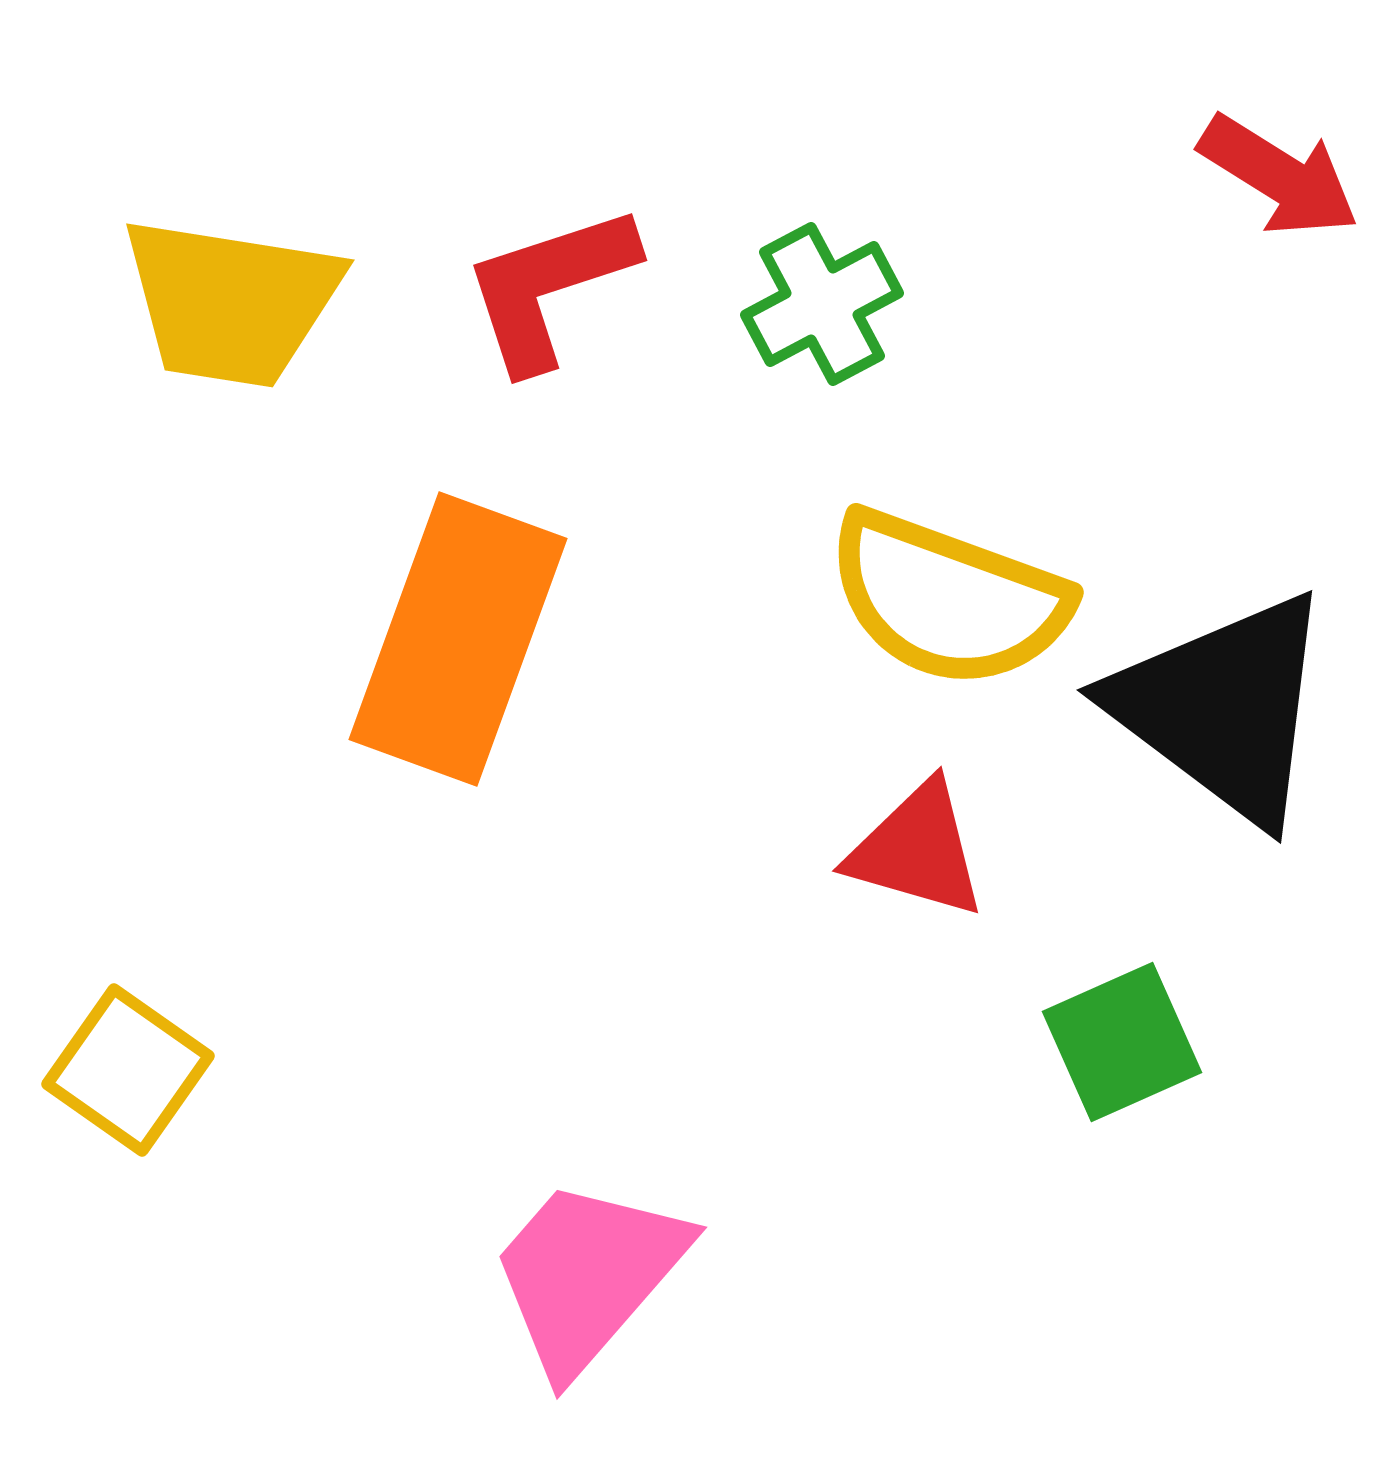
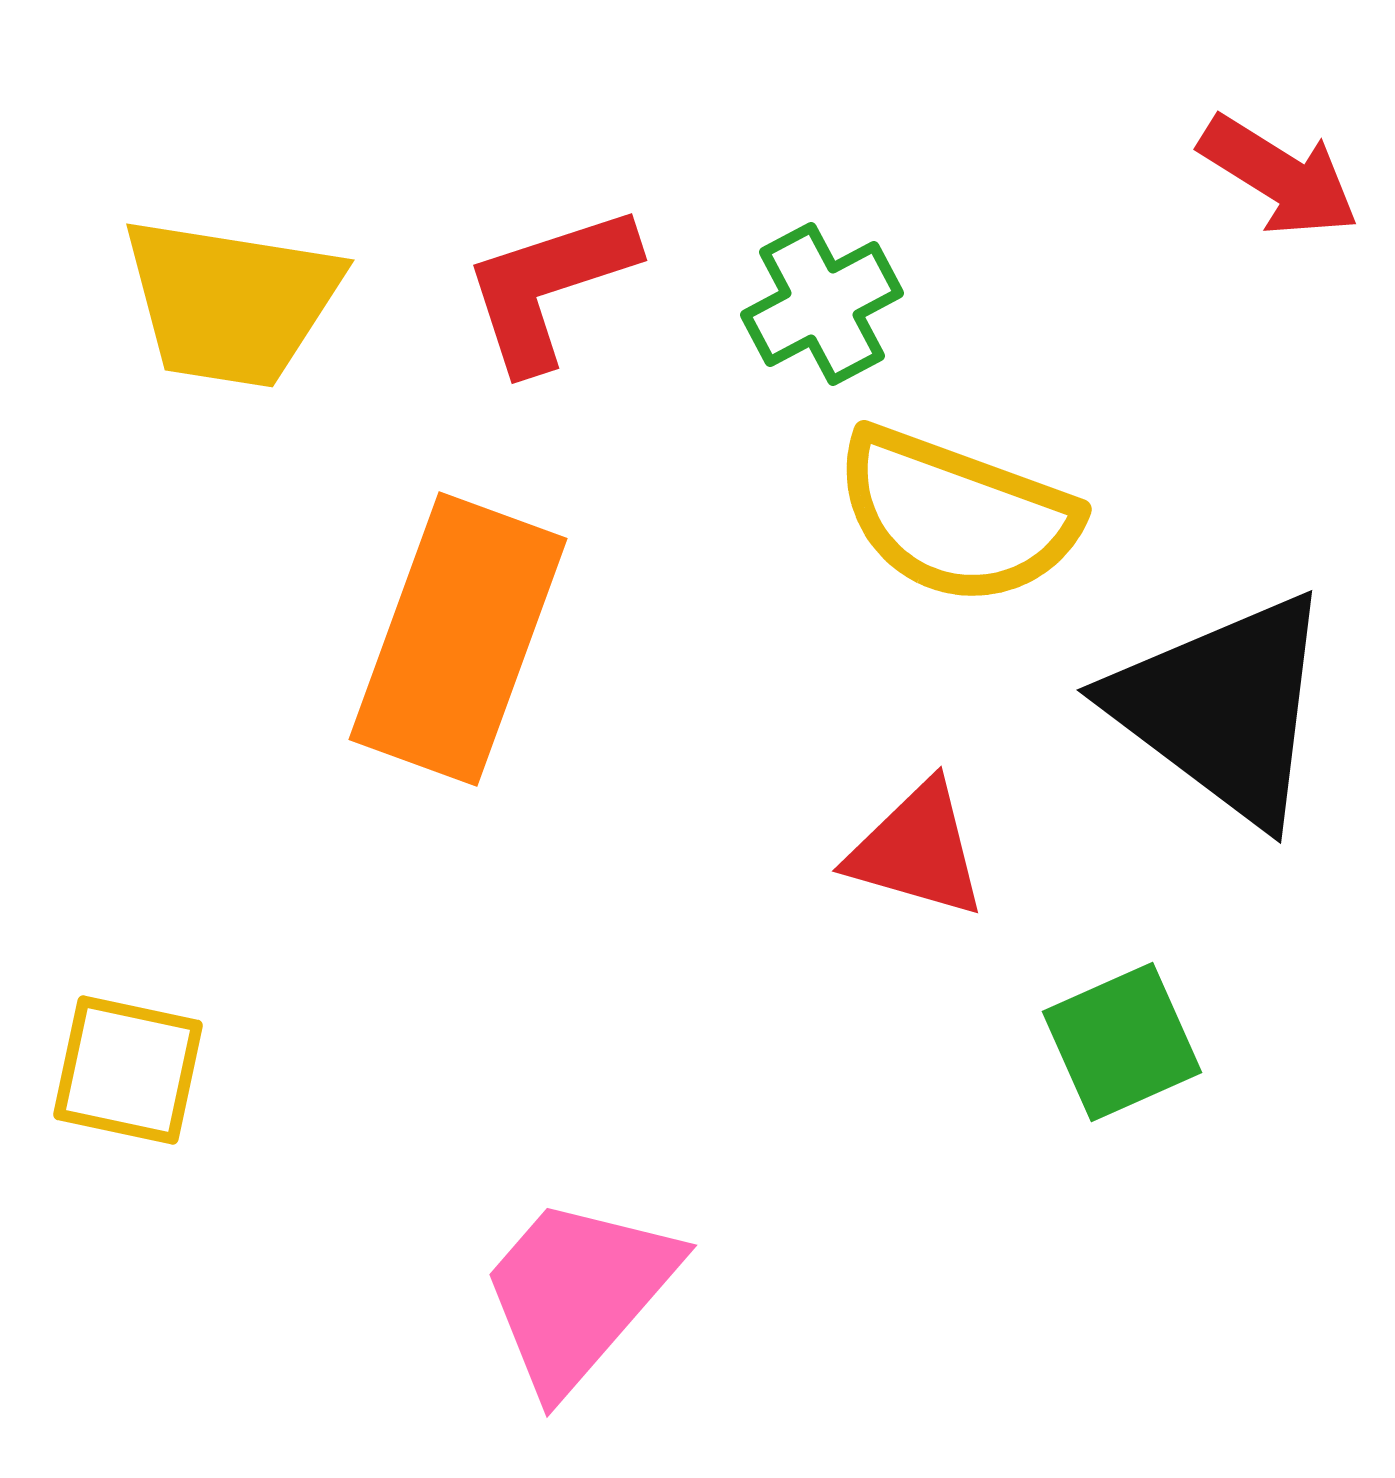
yellow semicircle: moved 8 px right, 83 px up
yellow square: rotated 23 degrees counterclockwise
pink trapezoid: moved 10 px left, 18 px down
